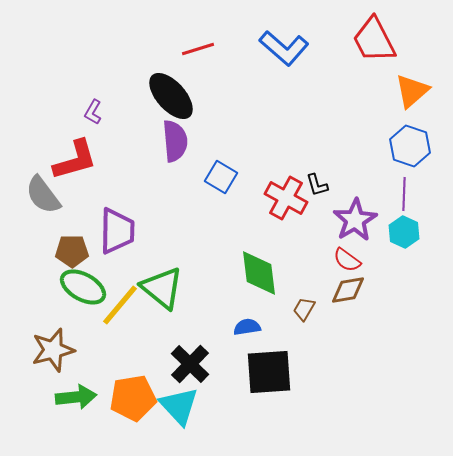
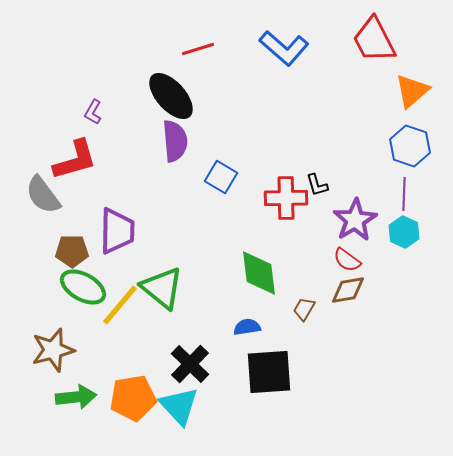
red cross: rotated 30 degrees counterclockwise
